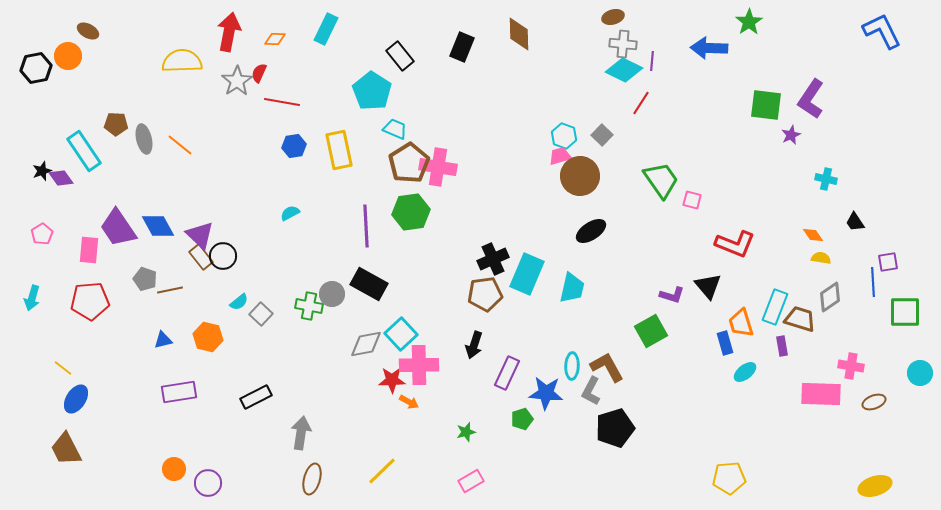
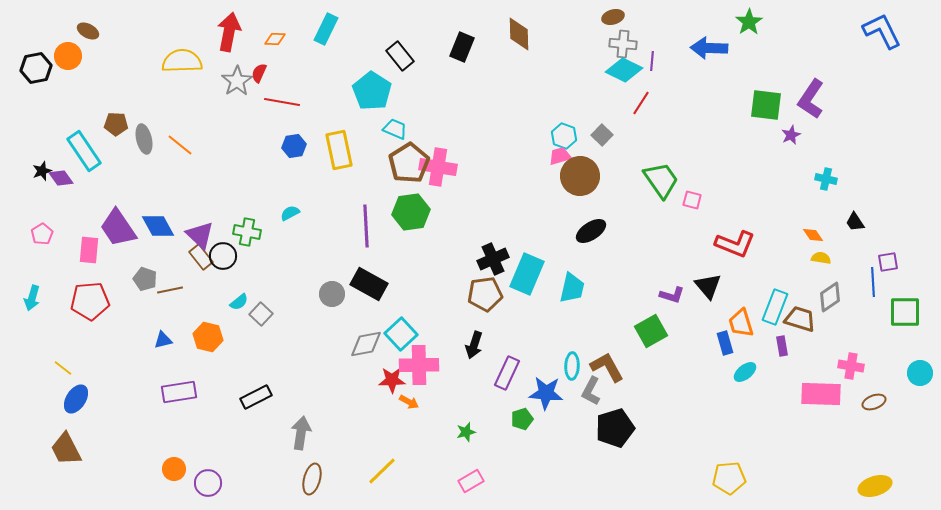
green cross at (309, 306): moved 62 px left, 74 px up
